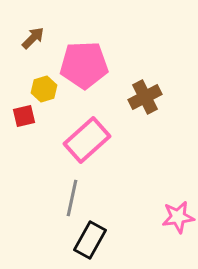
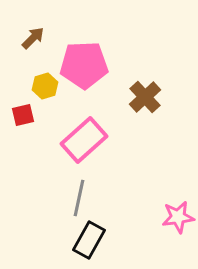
yellow hexagon: moved 1 px right, 3 px up
brown cross: rotated 16 degrees counterclockwise
red square: moved 1 px left, 1 px up
pink rectangle: moved 3 px left
gray line: moved 7 px right
black rectangle: moved 1 px left
